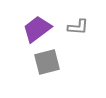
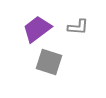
gray square: moved 2 px right; rotated 32 degrees clockwise
